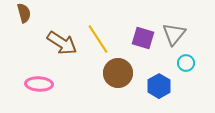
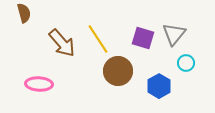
brown arrow: rotated 16 degrees clockwise
brown circle: moved 2 px up
